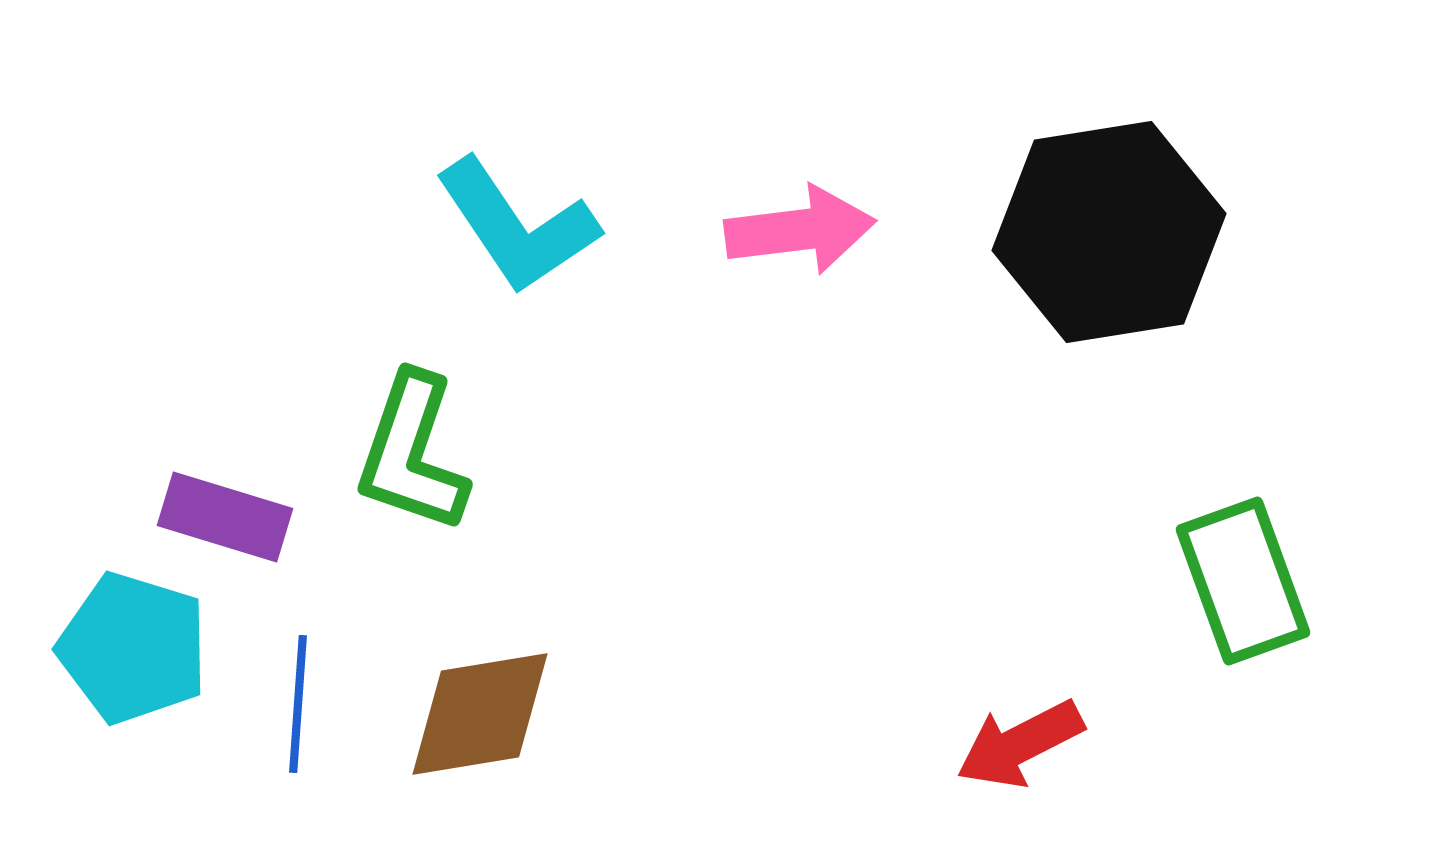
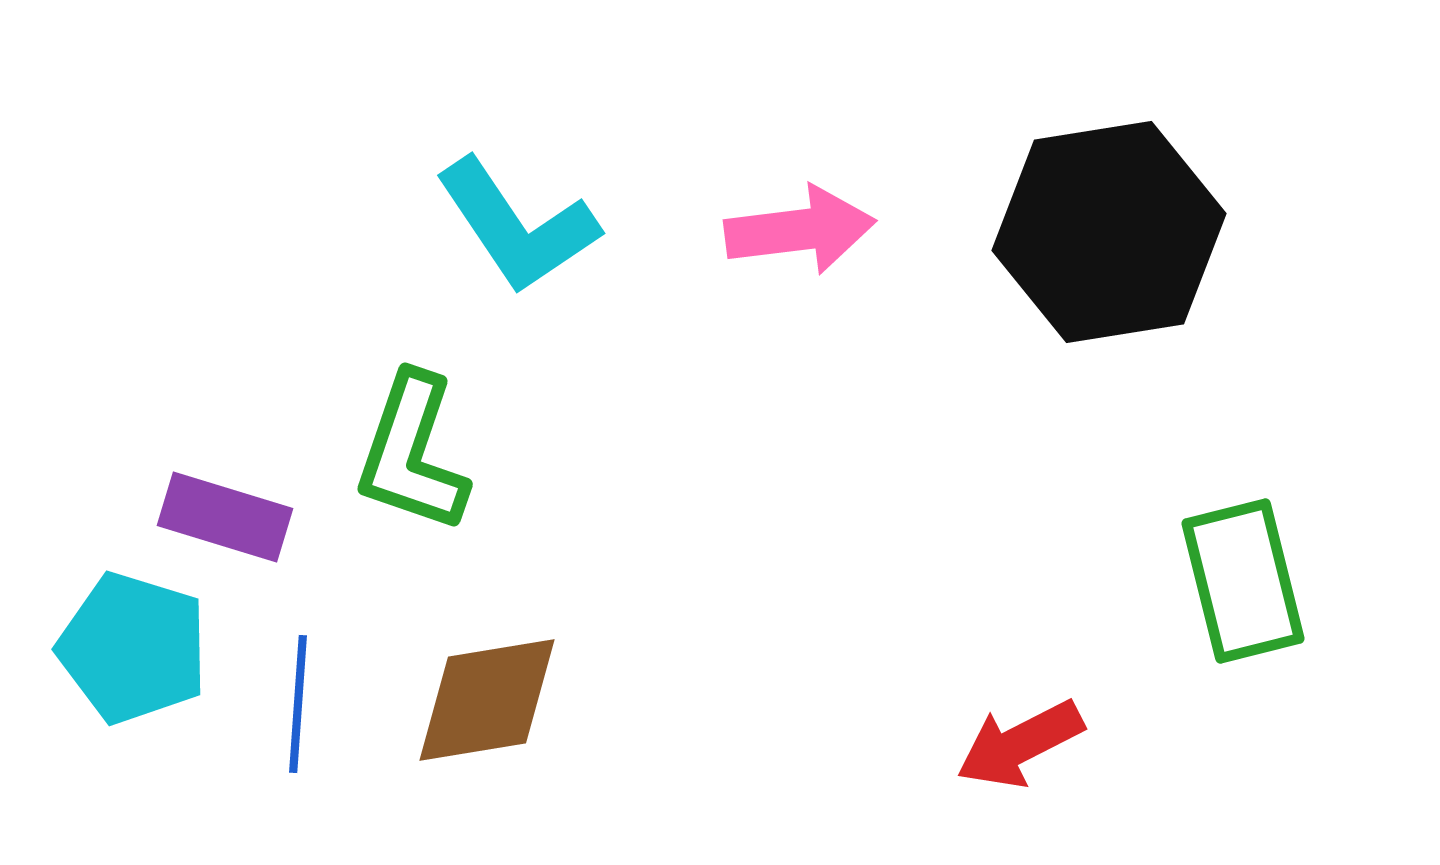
green rectangle: rotated 6 degrees clockwise
brown diamond: moved 7 px right, 14 px up
